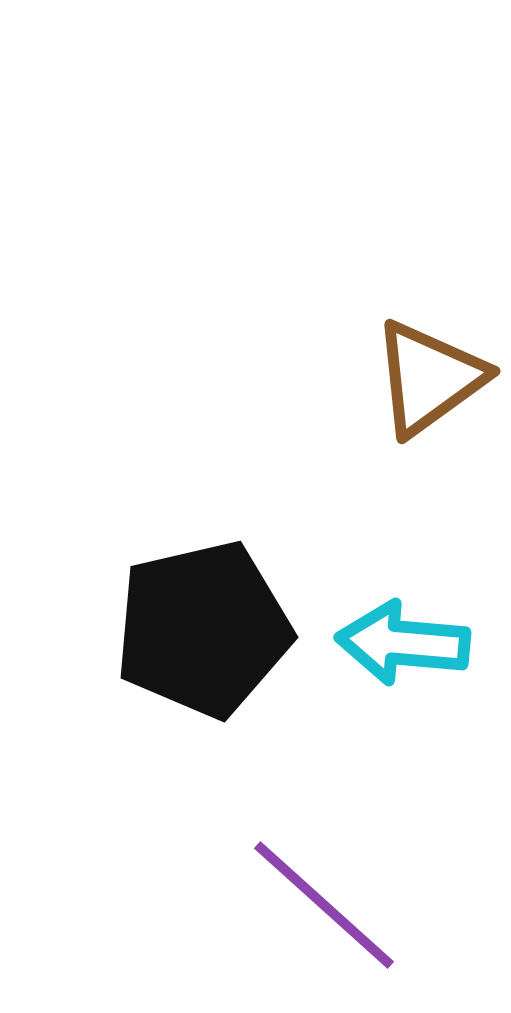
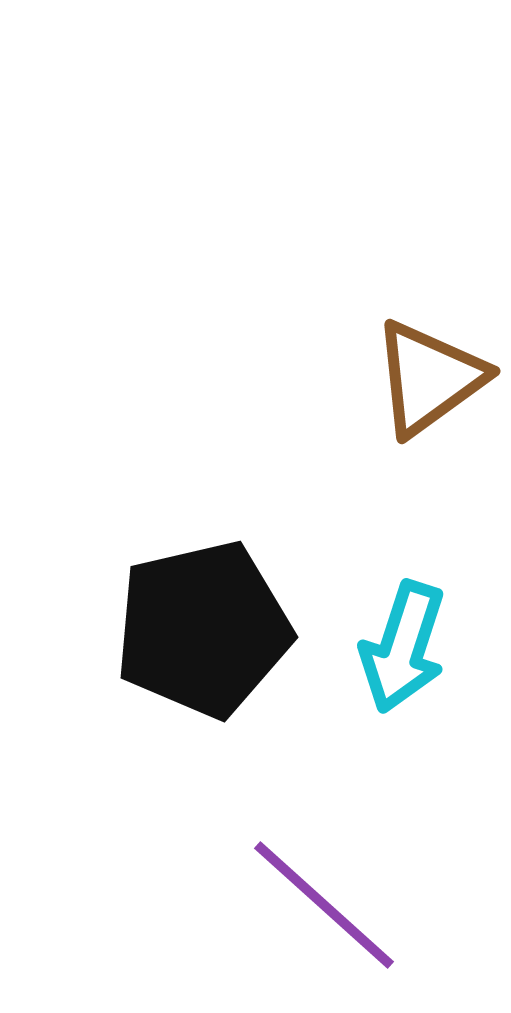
cyan arrow: moved 4 px down; rotated 77 degrees counterclockwise
